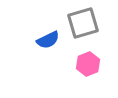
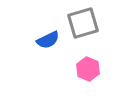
pink hexagon: moved 5 px down; rotated 15 degrees counterclockwise
